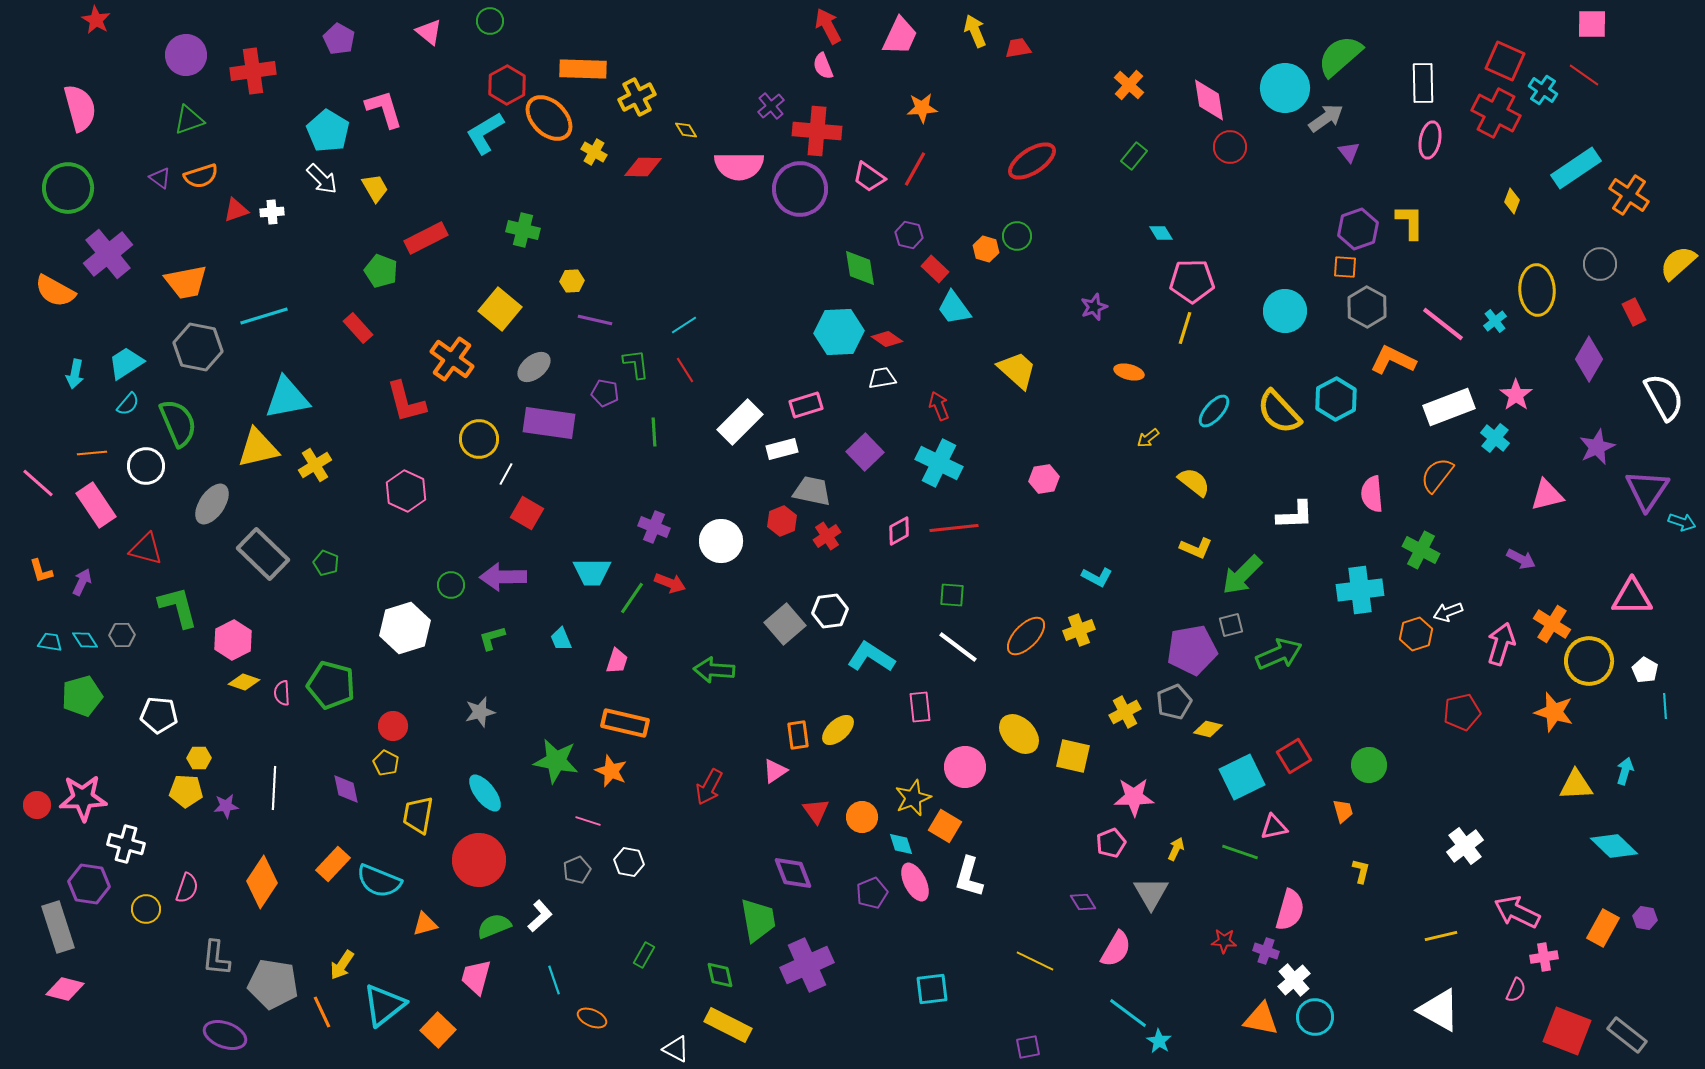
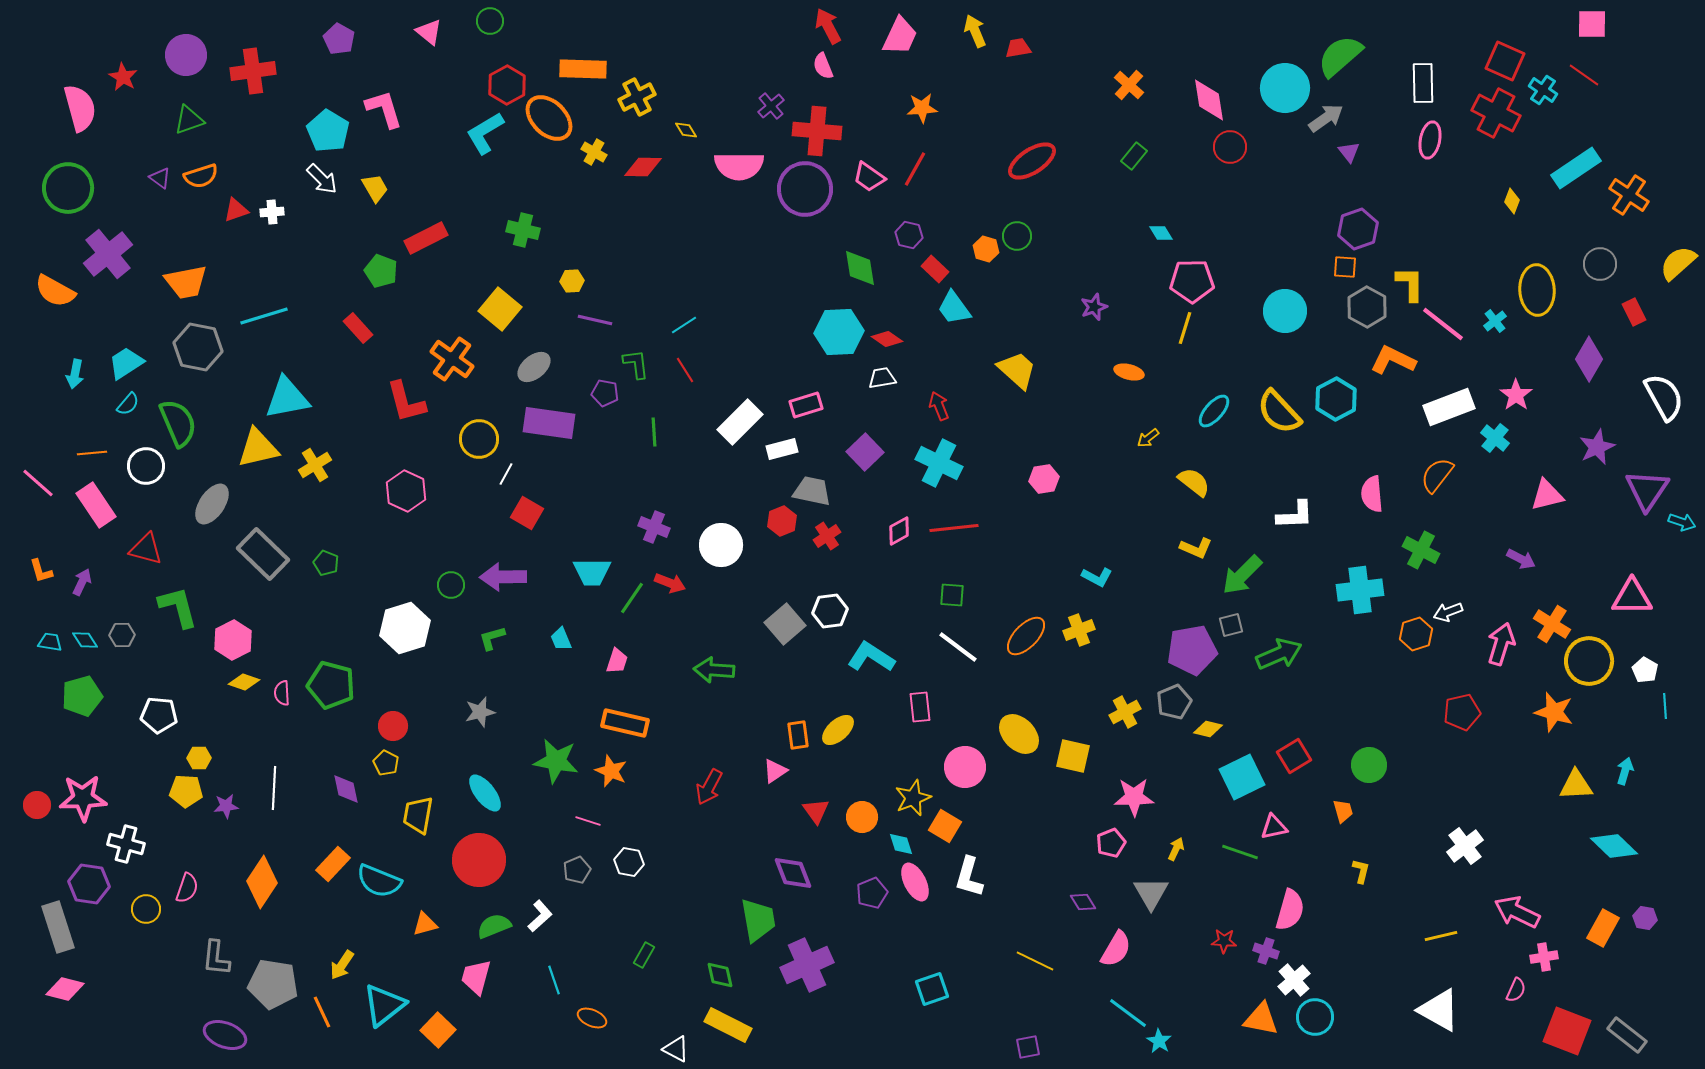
red star at (96, 20): moved 27 px right, 57 px down
purple circle at (800, 189): moved 5 px right
yellow L-shape at (1410, 222): moved 62 px down
white circle at (721, 541): moved 4 px down
cyan square at (932, 989): rotated 12 degrees counterclockwise
